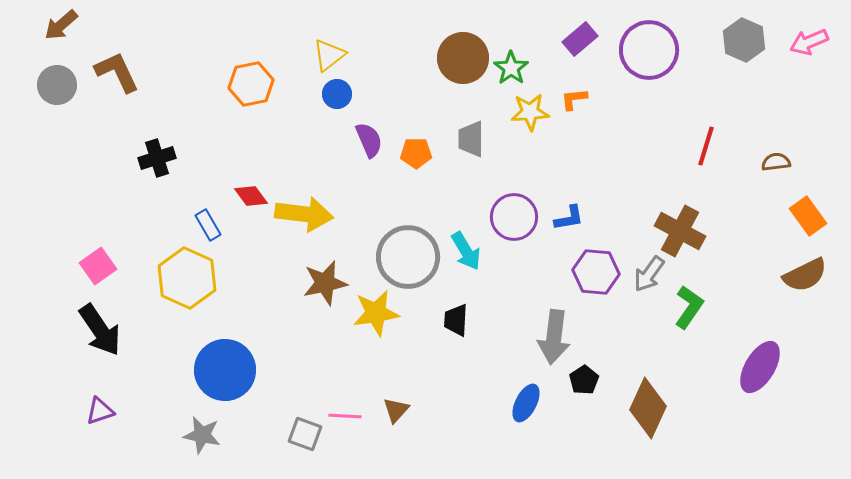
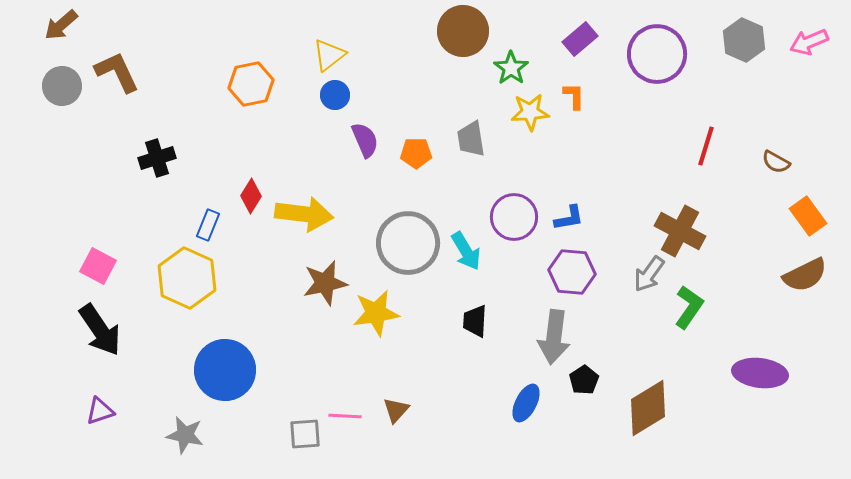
purple circle at (649, 50): moved 8 px right, 4 px down
brown circle at (463, 58): moved 27 px up
gray circle at (57, 85): moved 5 px right, 1 px down
blue circle at (337, 94): moved 2 px left, 1 px down
orange L-shape at (574, 99): moved 3 px up; rotated 96 degrees clockwise
gray trapezoid at (471, 139): rotated 9 degrees counterclockwise
purple semicircle at (369, 140): moved 4 px left
brown semicircle at (776, 162): rotated 144 degrees counterclockwise
red diamond at (251, 196): rotated 68 degrees clockwise
blue rectangle at (208, 225): rotated 52 degrees clockwise
gray circle at (408, 257): moved 14 px up
pink square at (98, 266): rotated 27 degrees counterclockwise
purple hexagon at (596, 272): moved 24 px left
black trapezoid at (456, 320): moved 19 px right, 1 px down
purple ellipse at (760, 367): moved 6 px down; rotated 66 degrees clockwise
brown diamond at (648, 408): rotated 34 degrees clockwise
gray square at (305, 434): rotated 24 degrees counterclockwise
gray star at (202, 435): moved 17 px left
